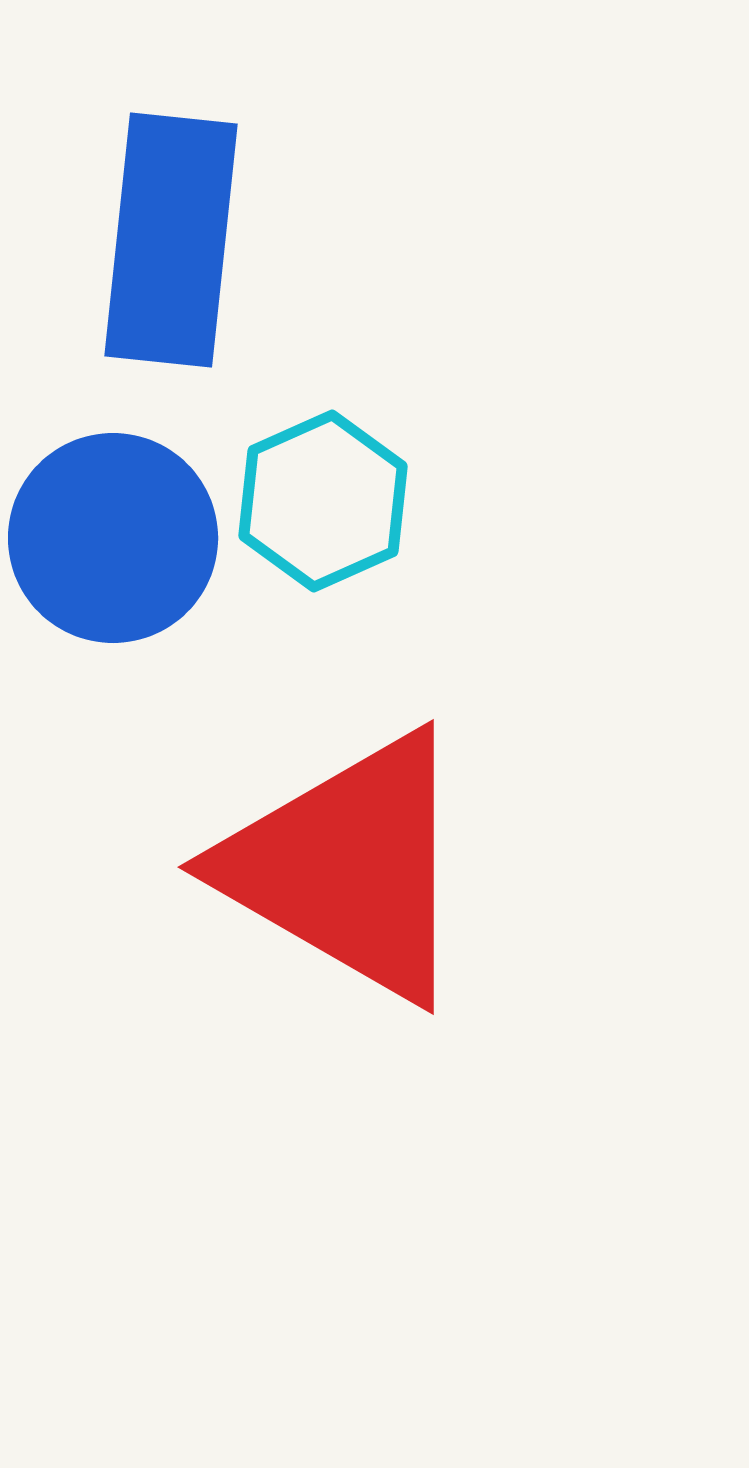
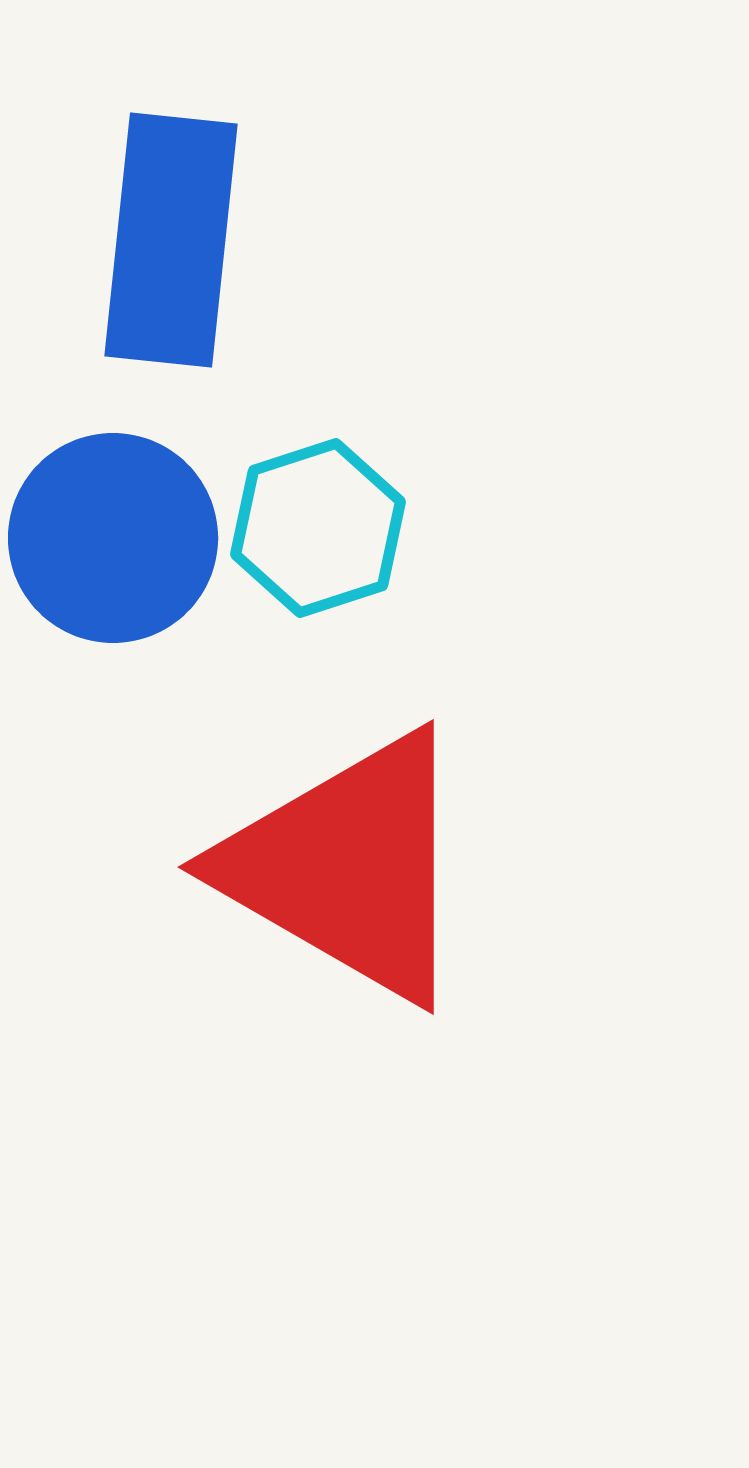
cyan hexagon: moved 5 px left, 27 px down; rotated 6 degrees clockwise
